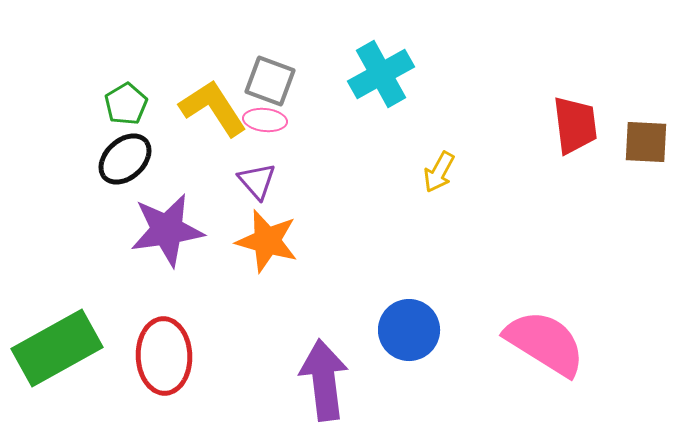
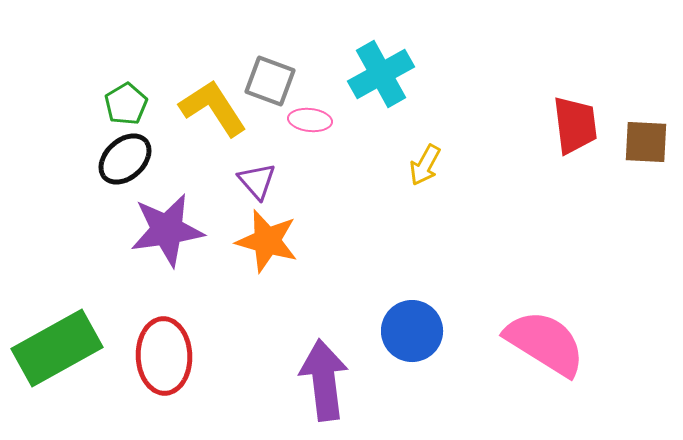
pink ellipse: moved 45 px right
yellow arrow: moved 14 px left, 7 px up
blue circle: moved 3 px right, 1 px down
